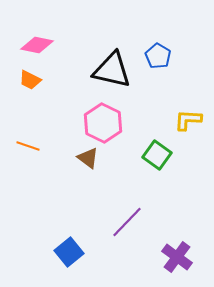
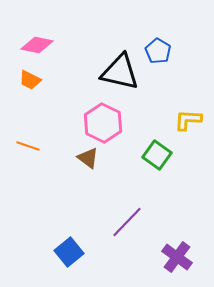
blue pentagon: moved 5 px up
black triangle: moved 8 px right, 2 px down
